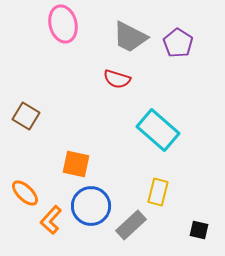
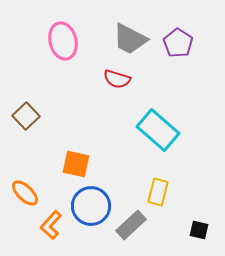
pink ellipse: moved 17 px down
gray trapezoid: moved 2 px down
brown square: rotated 16 degrees clockwise
orange L-shape: moved 5 px down
